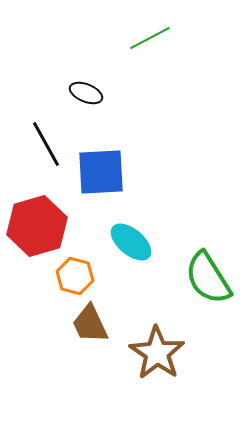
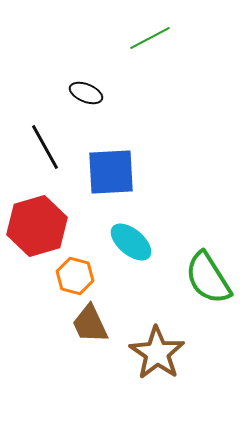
black line: moved 1 px left, 3 px down
blue square: moved 10 px right
